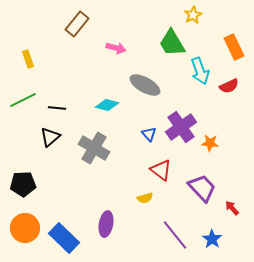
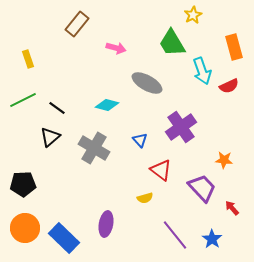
orange rectangle: rotated 10 degrees clockwise
cyan arrow: moved 2 px right
gray ellipse: moved 2 px right, 2 px up
black line: rotated 30 degrees clockwise
blue triangle: moved 9 px left, 6 px down
orange star: moved 14 px right, 17 px down
